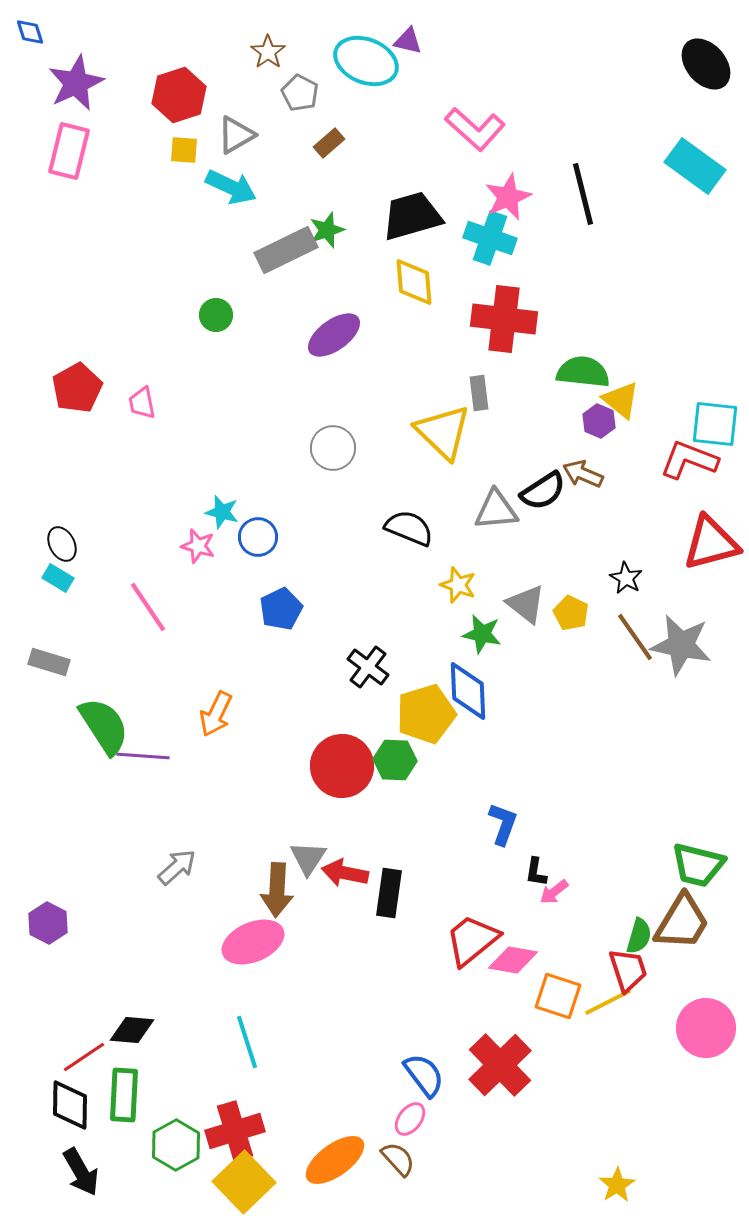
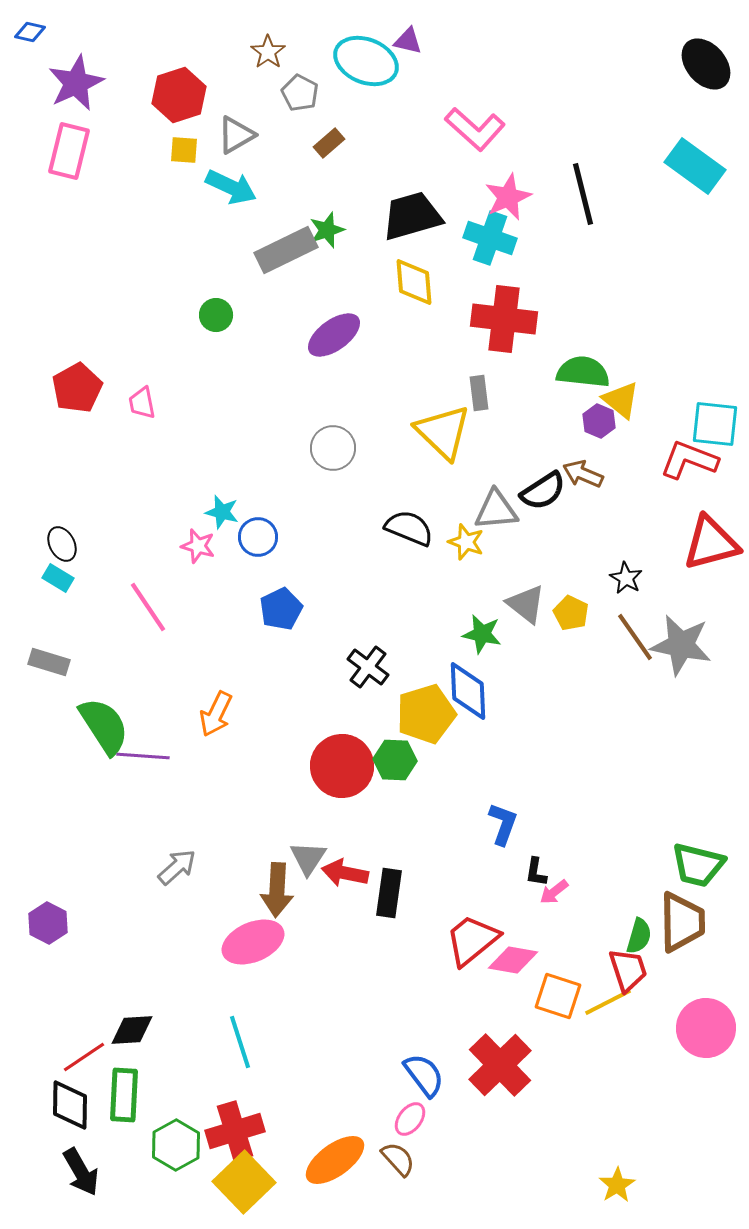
blue diamond at (30, 32): rotated 60 degrees counterclockwise
yellow star at (458, 585): moved 8 px right, 43 px up
brown trapezoid at (682, 922): rotated 32 degrees counterclockwise
black diamond at (132, 1030): rotated 9 degrees counterclockwise
cyan line at (247, 1042): moved 7 px left
